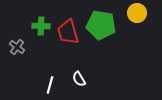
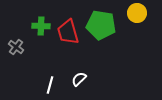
gray cross: moved 1 px left
white semicircle: rotated 77 degrees clockwise
